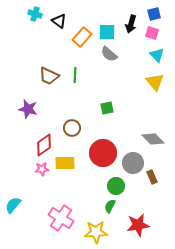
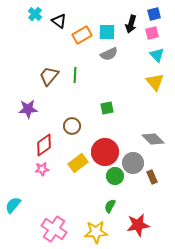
cyan cross: rotated 24 degrees clockwise
pink square: rotated 32 degrees counterclockwise
orange rectangle: moved 2 px up; rotated 18 degrees clockwise
gray semicircle: rotated 66 degrees counterclockwise
brown trapezoid: rotated 105 degrees clockwise
purple star: rotated 18 degrees counterclockwise
brown circle: moved 2 px up
red circle: moved 2 px right, 1 px up
yellow rectangle: moved 13 px right; rotated 36 degrees counterclockwise
green circle: moved 1 px left, 10 px up
pink cross: moved 7 px left, 11 px down
